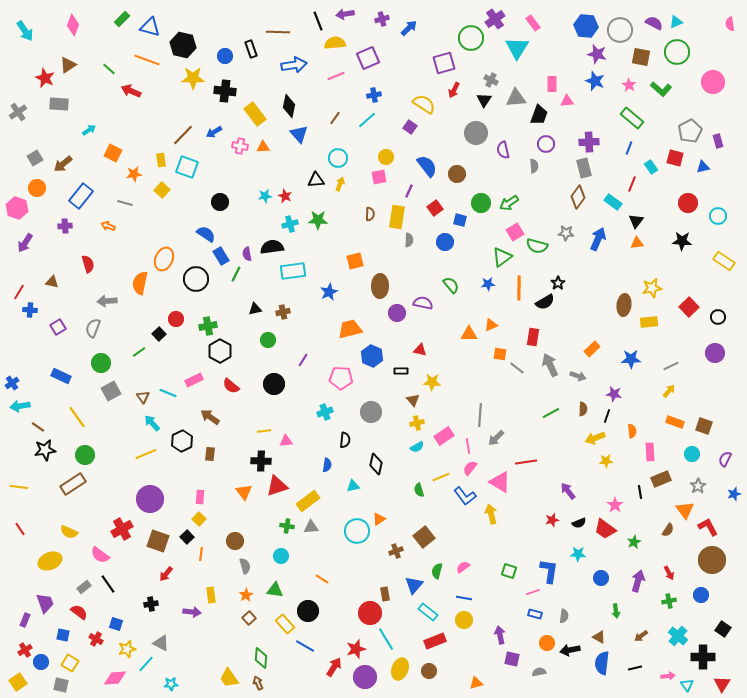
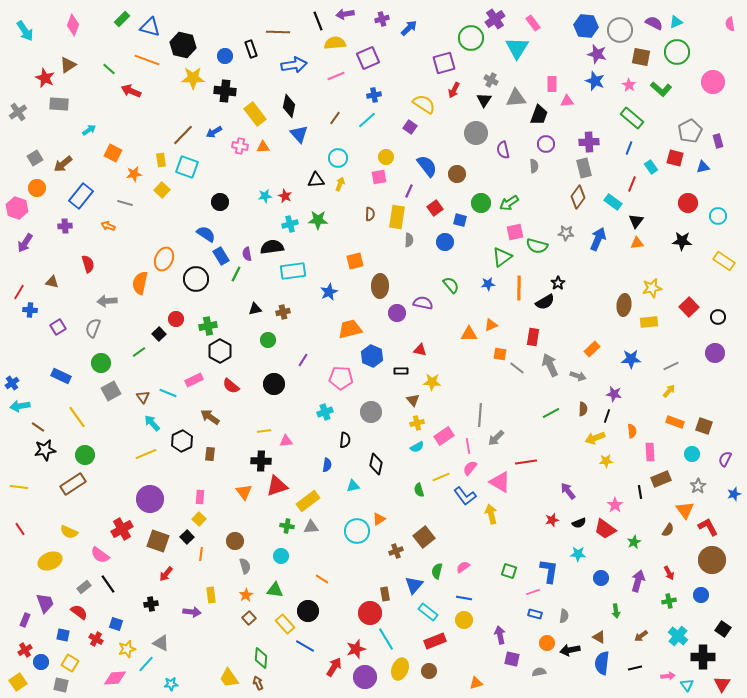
pink square at (515, 232): rotated 18 degrees clockwise
